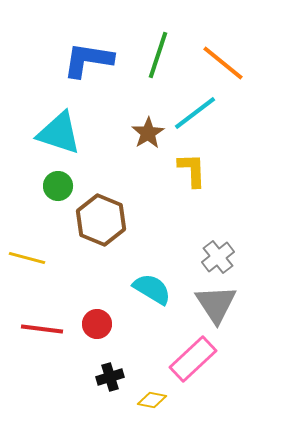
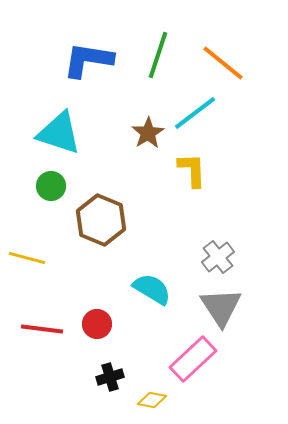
green circle: moved 7 px left
gray triangle: moved 5 px right, 3 px down
